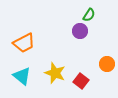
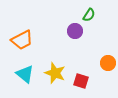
purple circle: moved 5 px left
orange trapezoid: moved 2 px left, 3 px up
orange circle: moved 1 px right, 1 px up
cyan triangle: moved 3 px right, 2 px up
red square: rotated 21 degrees counterclockwise
